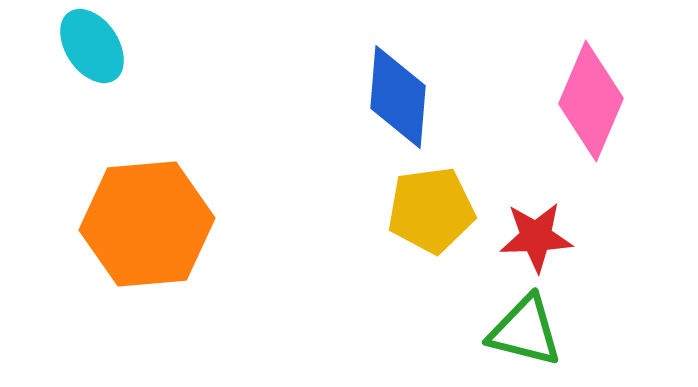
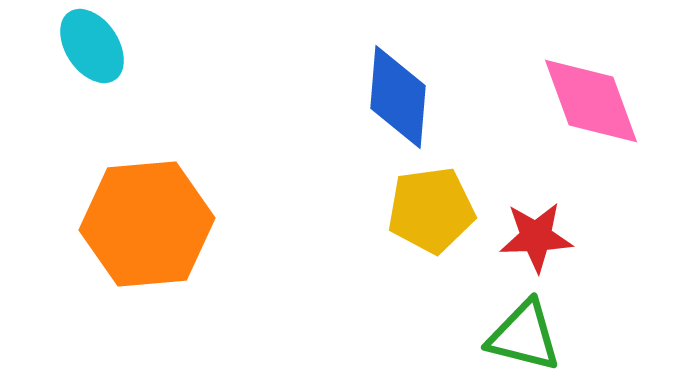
pink diamond: rotated 43 degrees counterclockwise
green triangle: moved 1 px left, 5 px down
